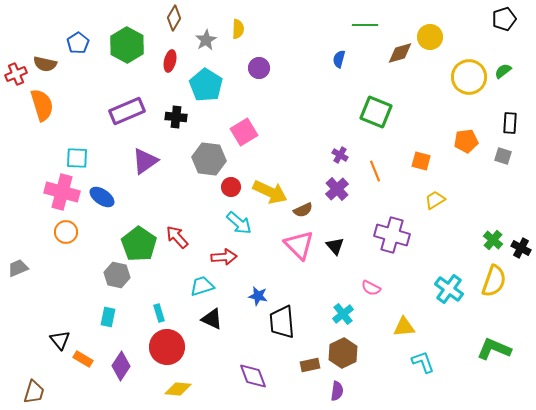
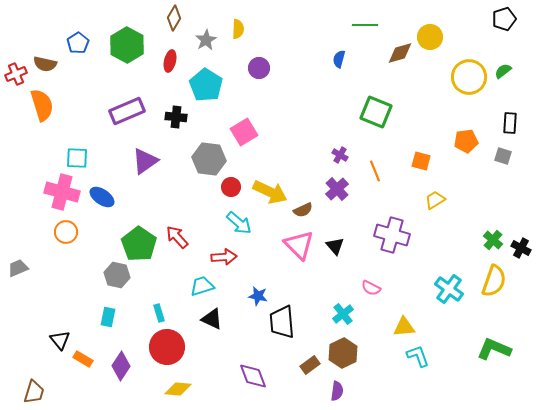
cyan L-shape at (423, 362): moved 5 px left, 6 px up
brown rectangle at (310, 365): rotated 24 degrees counterclockwise
